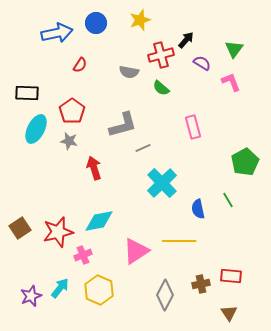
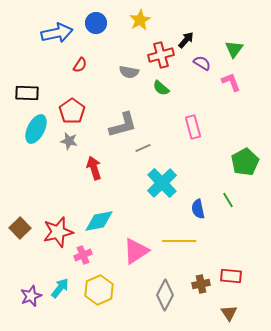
yellow star: rotated 10 degrees counterclockwise
brown square: rotated 10 degrees counterclockwise
yellow hexagon: rotated 12 degrees clockwise
